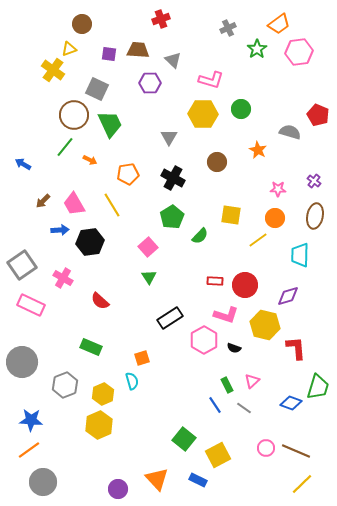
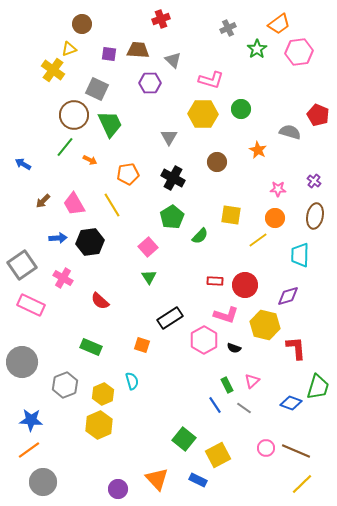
blue arrow at (60, 230): moved 2 px left, 8 px down
orange square at (142, 358): moved 13 px up; rotated 35 degrees clockwise
